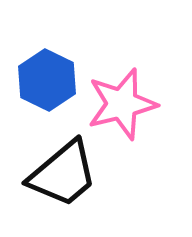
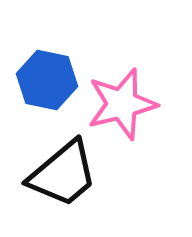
blue hexagon: rotated 14 degrees counterclockwise
